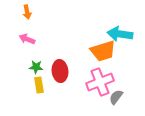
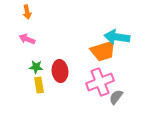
cyan arrow: moved 3 px left, 3 px down
